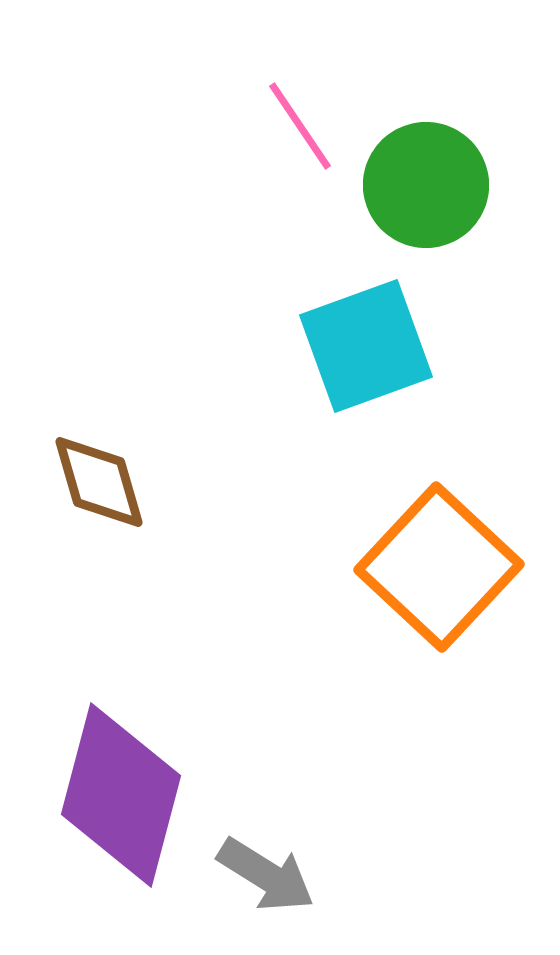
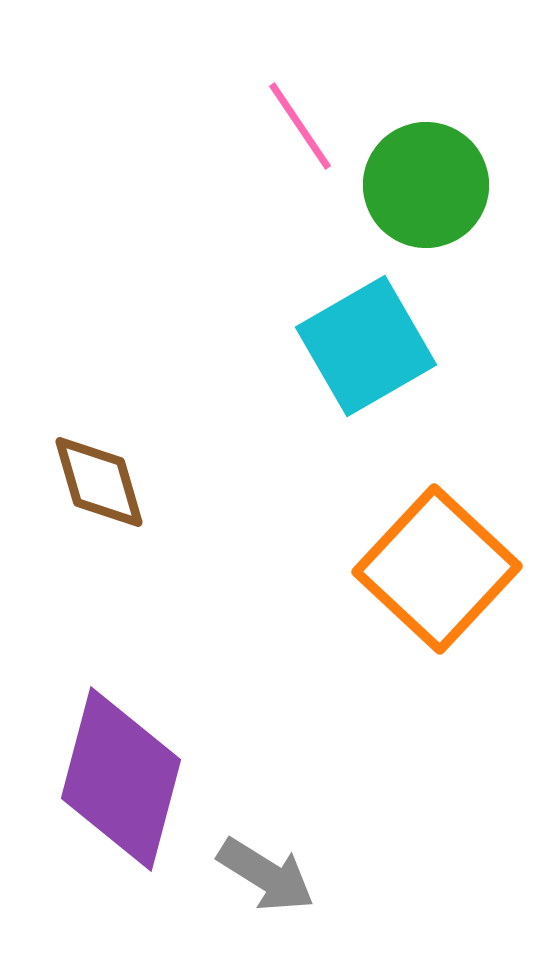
cyan square: rotated 10 degrees counterclockwise
orange square: moved 2 px left, 2 px down
purple diamond: moved 16 px up
